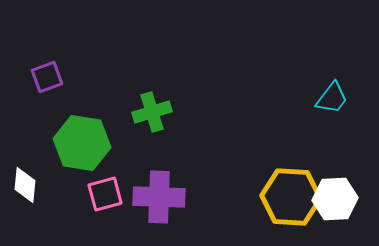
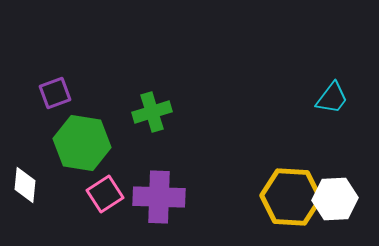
purple square: moved 8 px right, 16 px down
pink square: rotated 18 degrees counterclockwise
